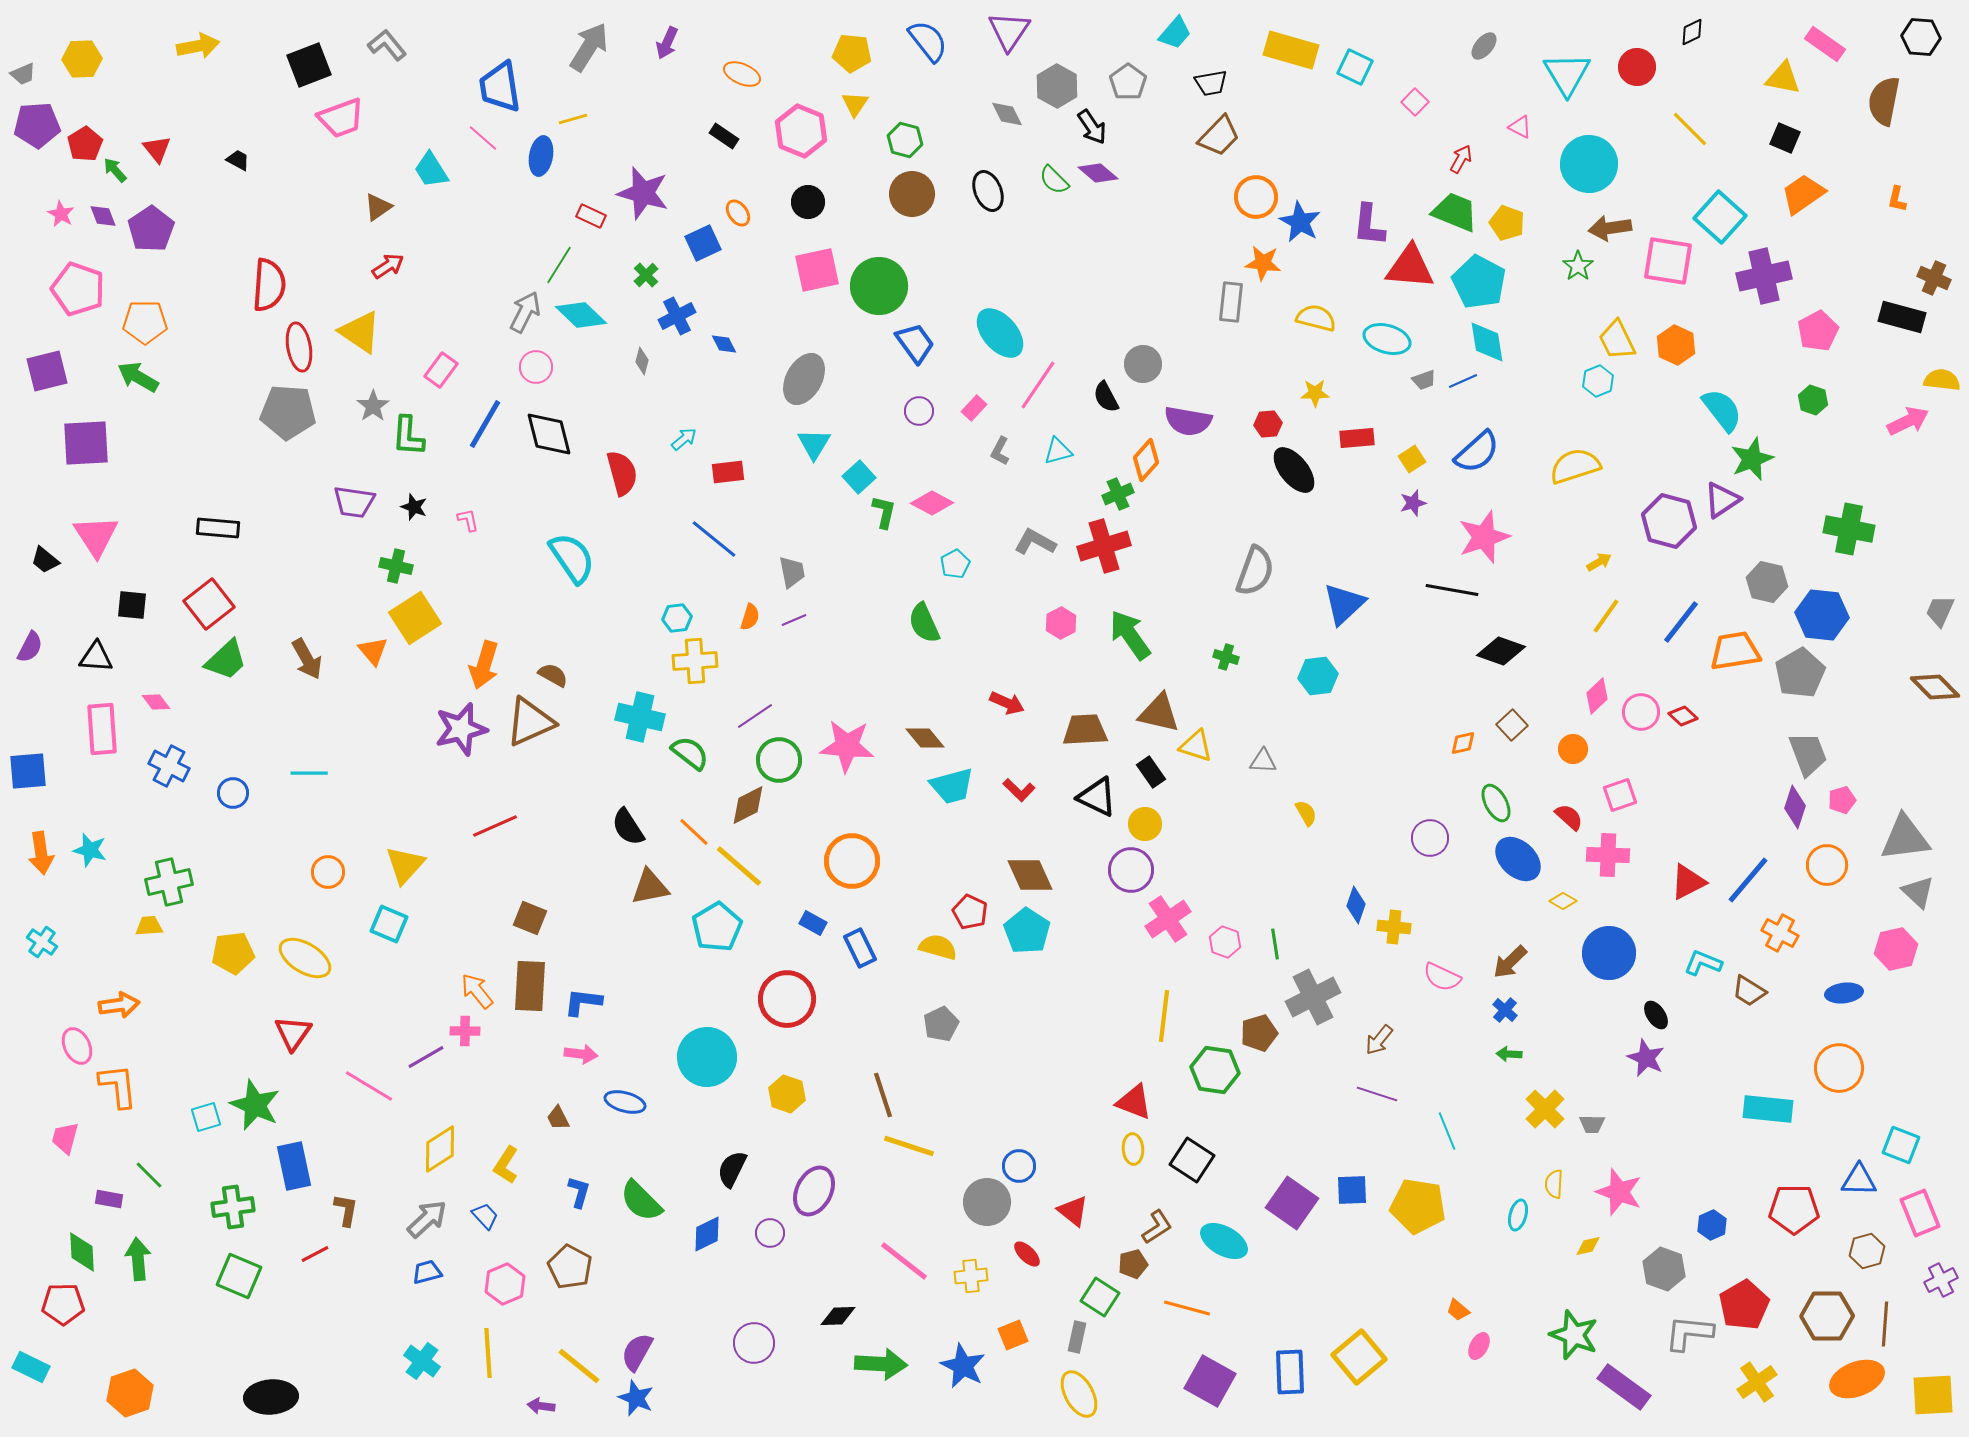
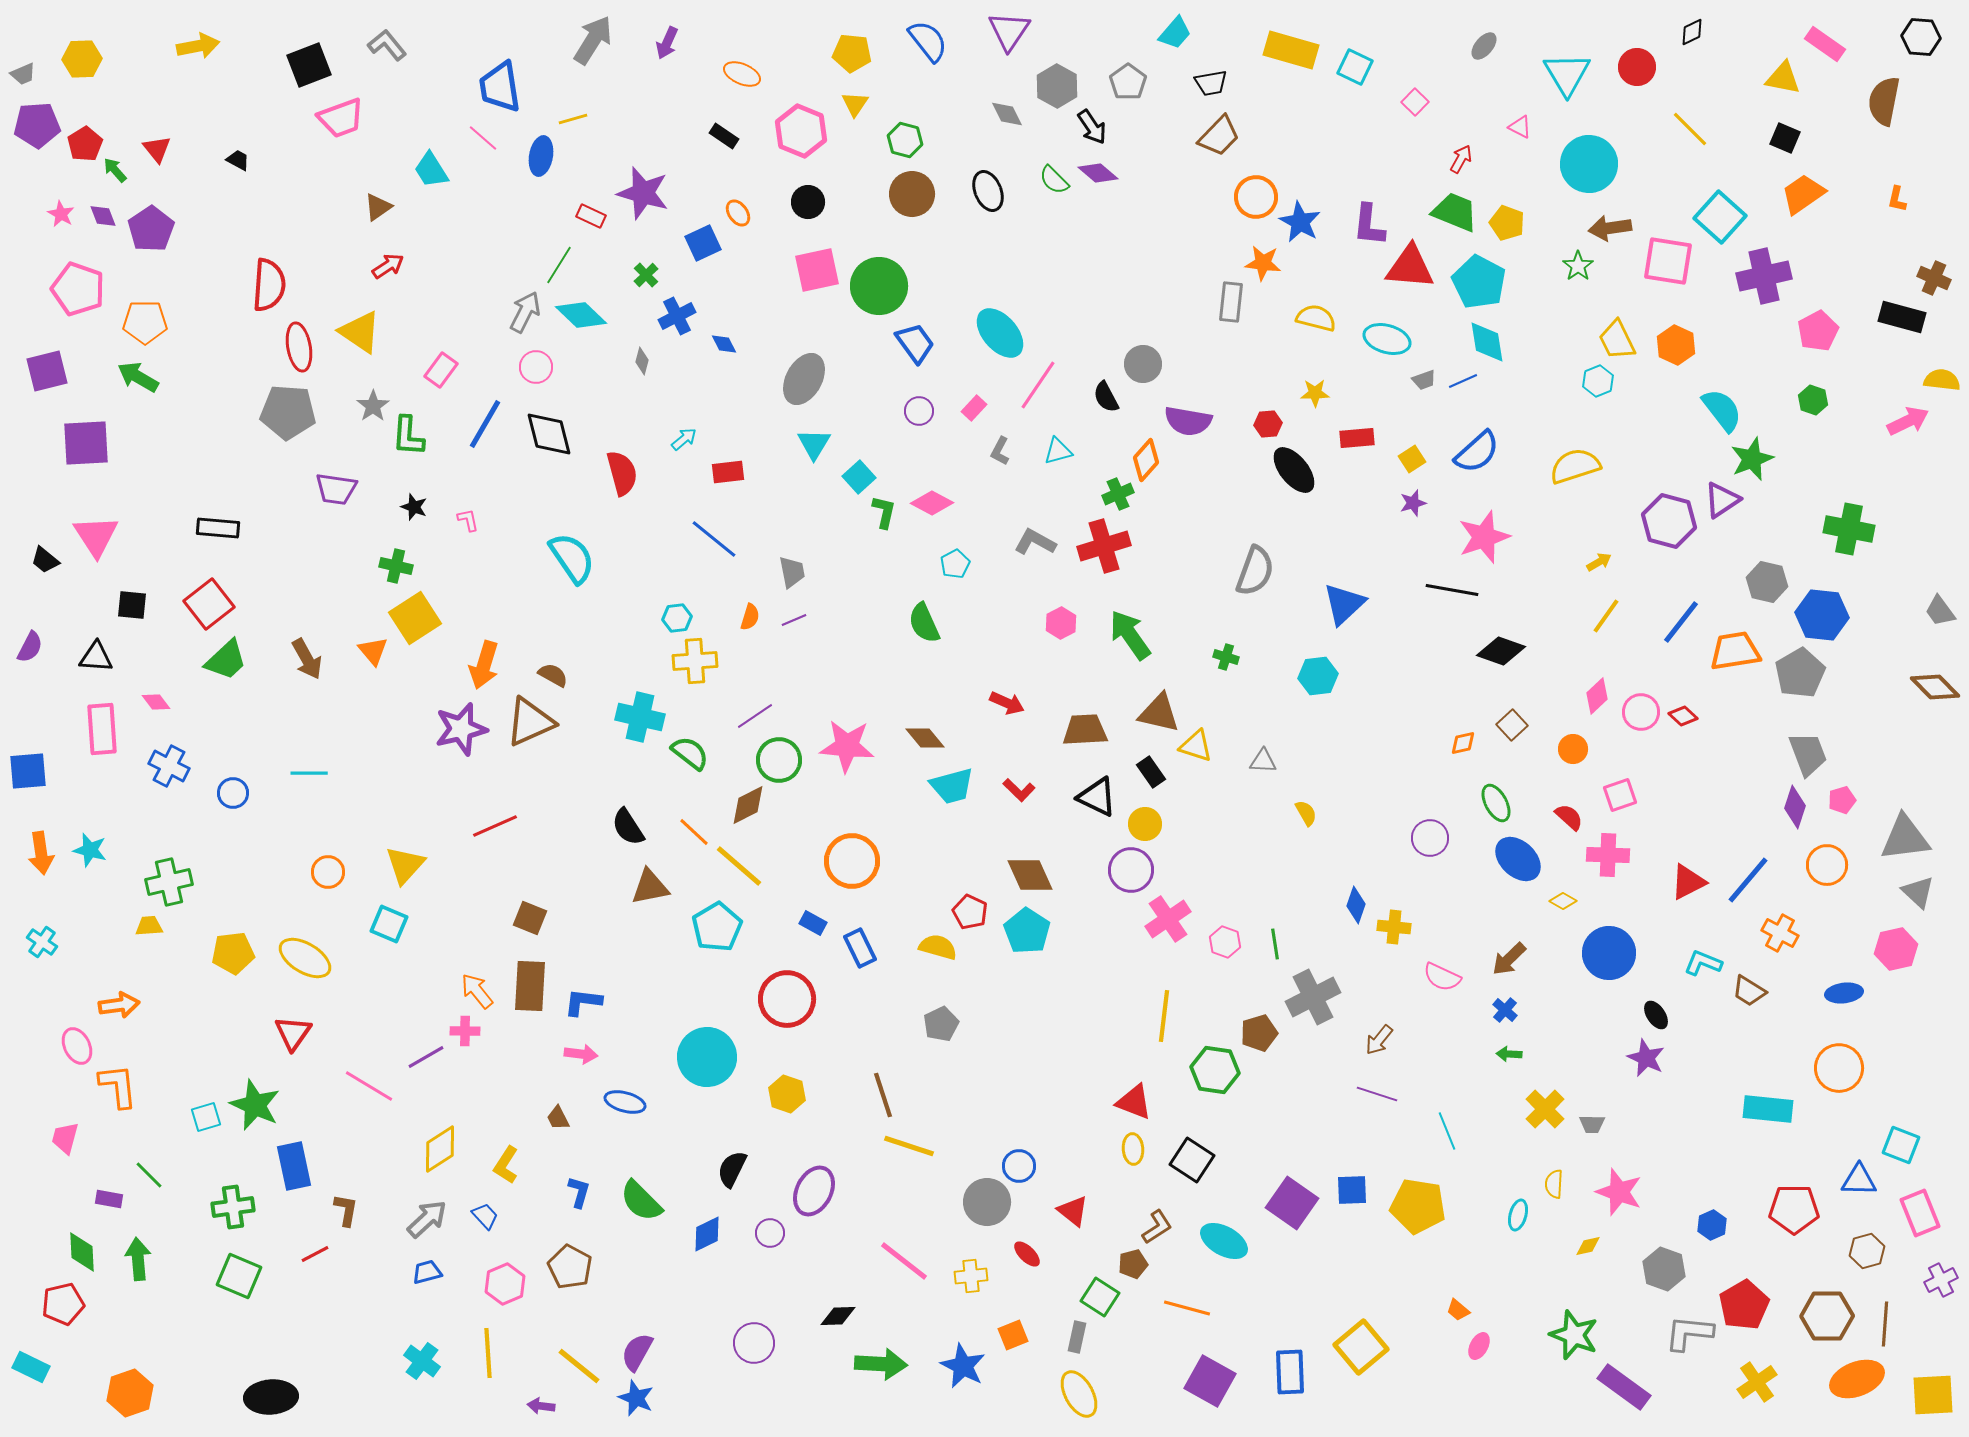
gray arrow at (589, 47): moved 4 px right, 7 px up
purple trapezoid at (354, 502): moved 18 px left, 13 px up
gray trapezoid at (1940, 611): rotated 60 degrees counterclockwise
brown arrow at (1510, 962): moved 1 px left, 3 px up
red pentagon at (63, 1304): rotated 12 degrees counterclockwise
yellow square at (1359, 1357): moved 2 px right, 10 px up
